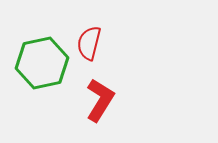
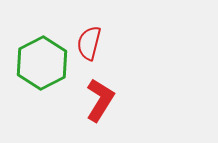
green hexagon: rotated 15 degrees counterclockwise
